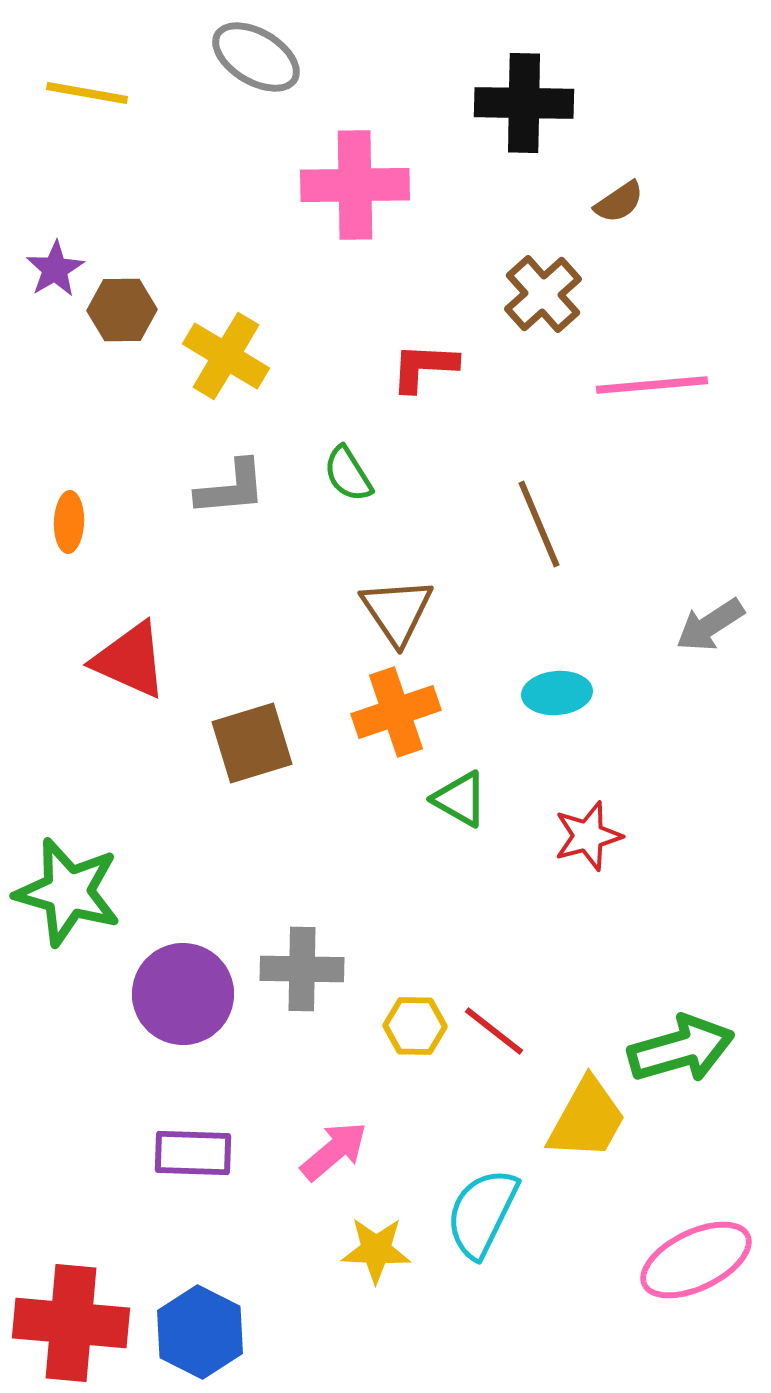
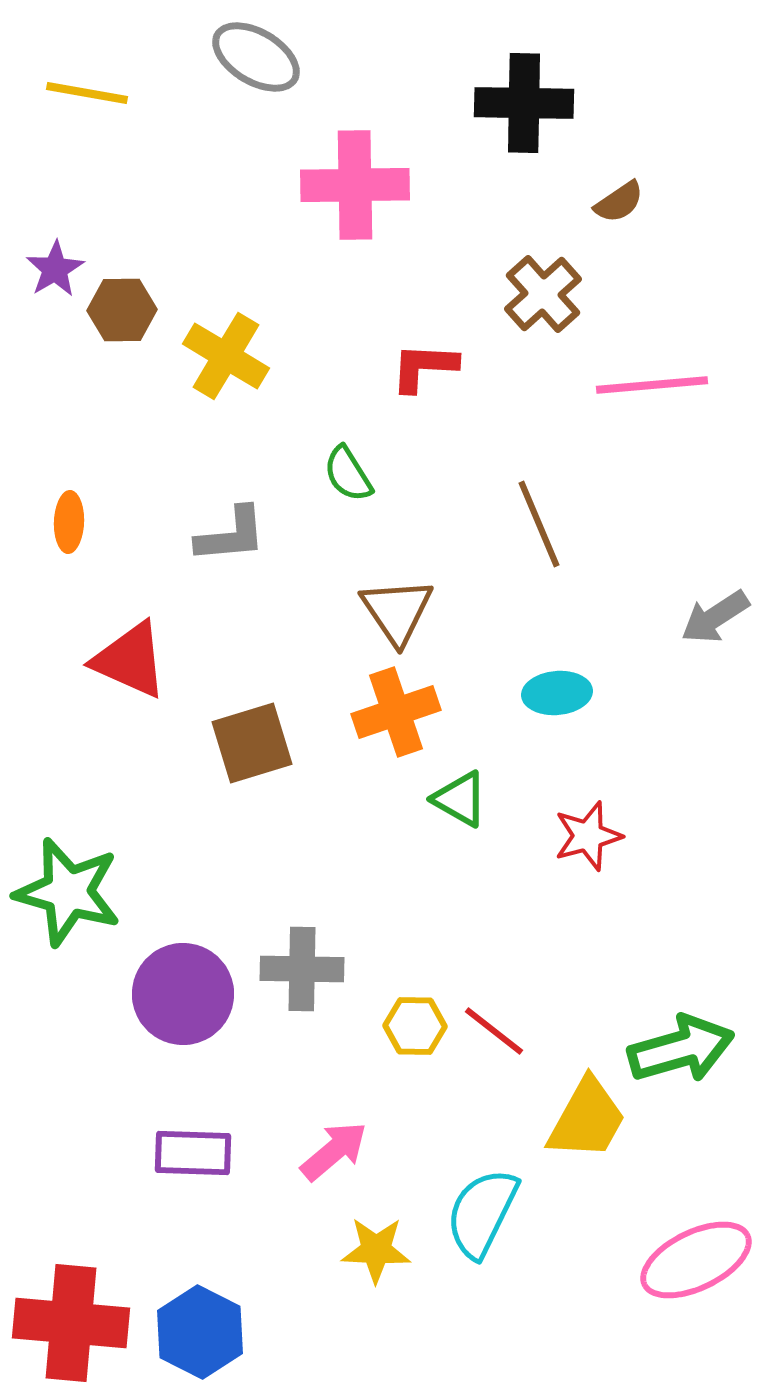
gray L-shape: moved 47 px down
gray arrow: moved 5 px right, 8 px up
